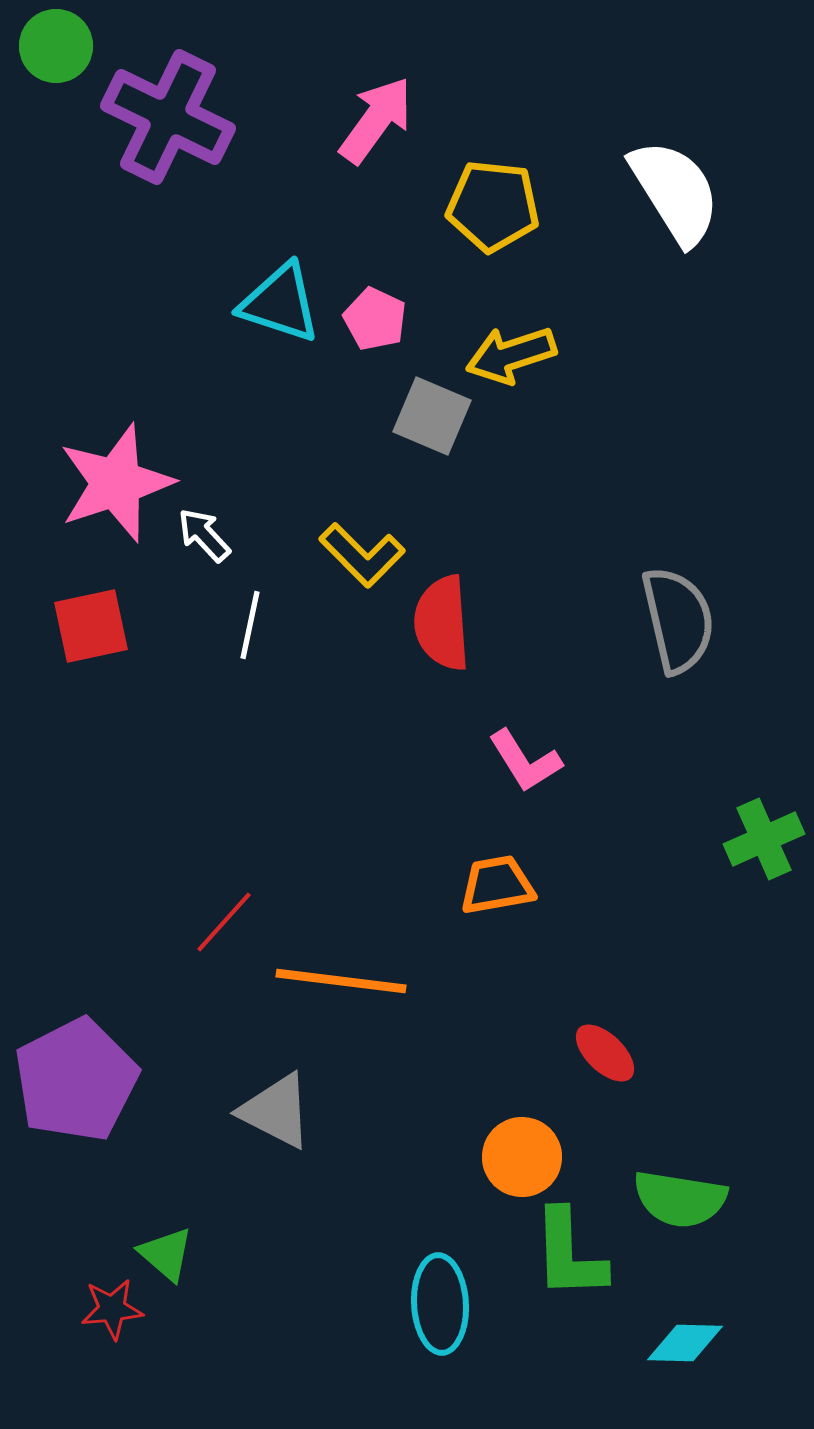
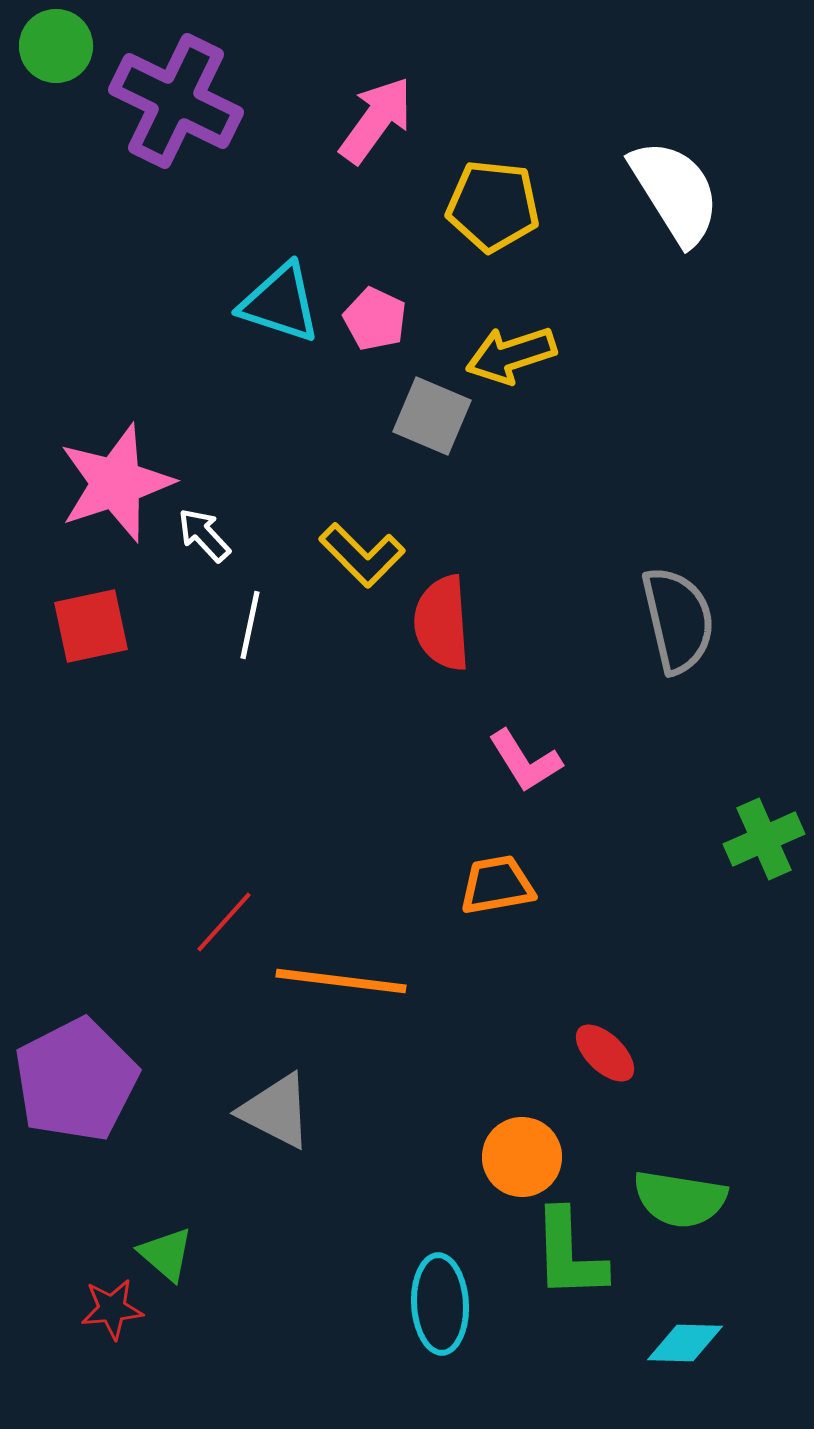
purple cross: moved 8 px right, 16 px up
